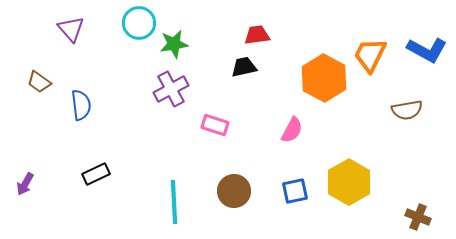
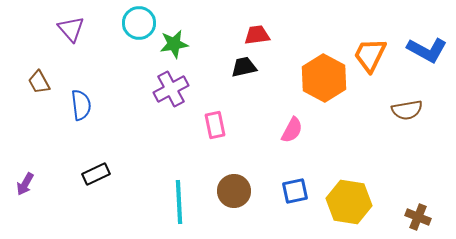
brown trapezoid: rotated 25 degrees clockwise
pink rectangle: rotated 60 degrees clockwise
yellow hexagon: moved 20 px down; rotated 21 degrees counterclockwise
cyan line: moved 5 px right
